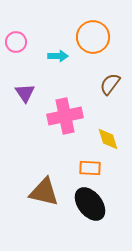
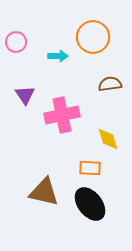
brown semicircle: rotated 45 degrees clockwise
purple triangle: moved 2 px down
pink cross: moved 3 px left, 1 px up
